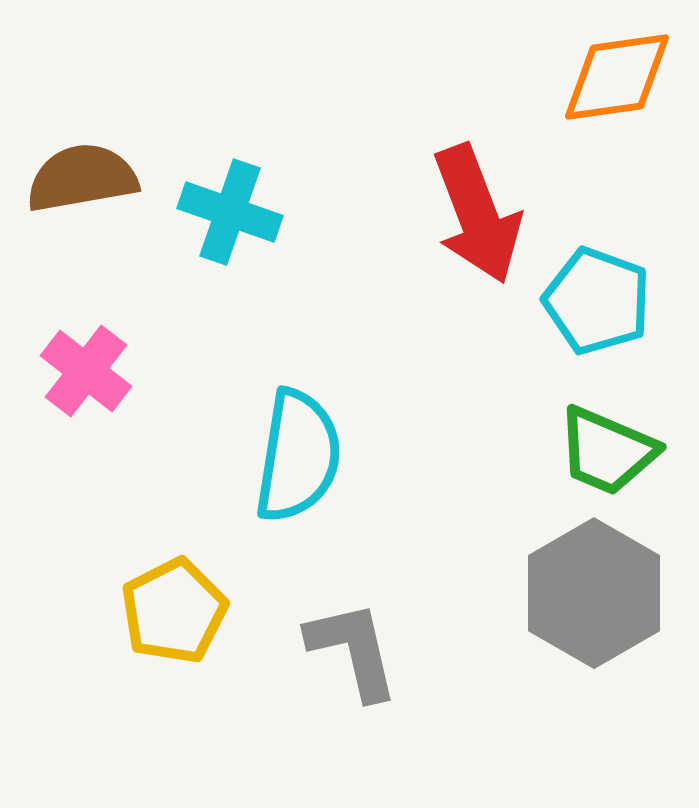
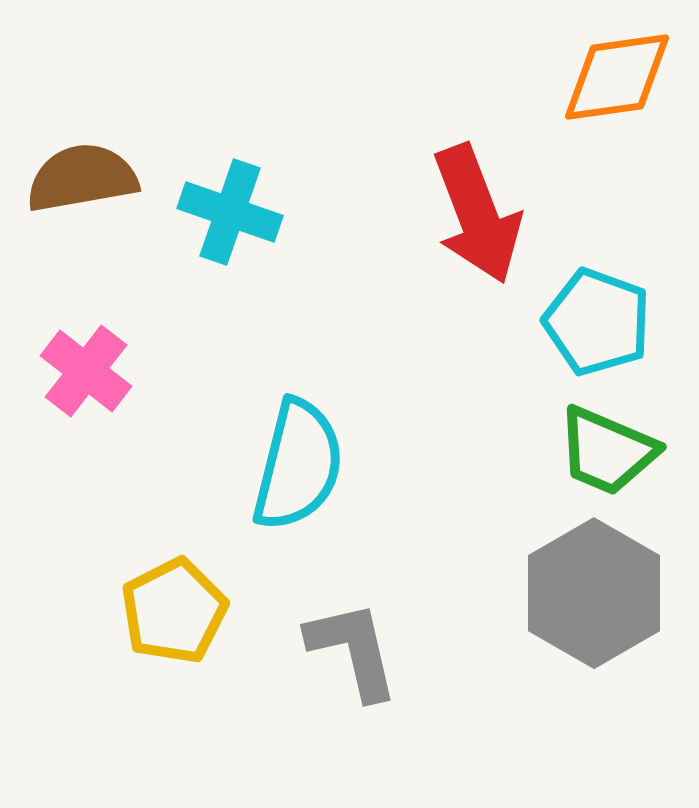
cyan pentagon: moved 21 px down
cyan semicircle: moved 9 px down; rotated 5 degrees clockwise
